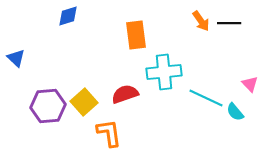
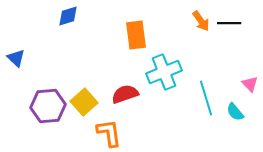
cyan cross: rotated 16 degrees counterclockwise
cyan line: rotated 48 degrees clockwise
